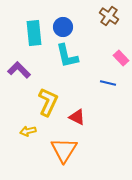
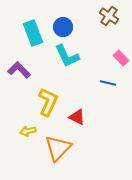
cyan rectangle: moved 1 px left; rotated 15 degrees counterclockwise
cyan L-shape: rotated 12 degrees counterclockwise
orange triangle: moved 6 px left, 2 px up; rotated 12 degrees clockwise
